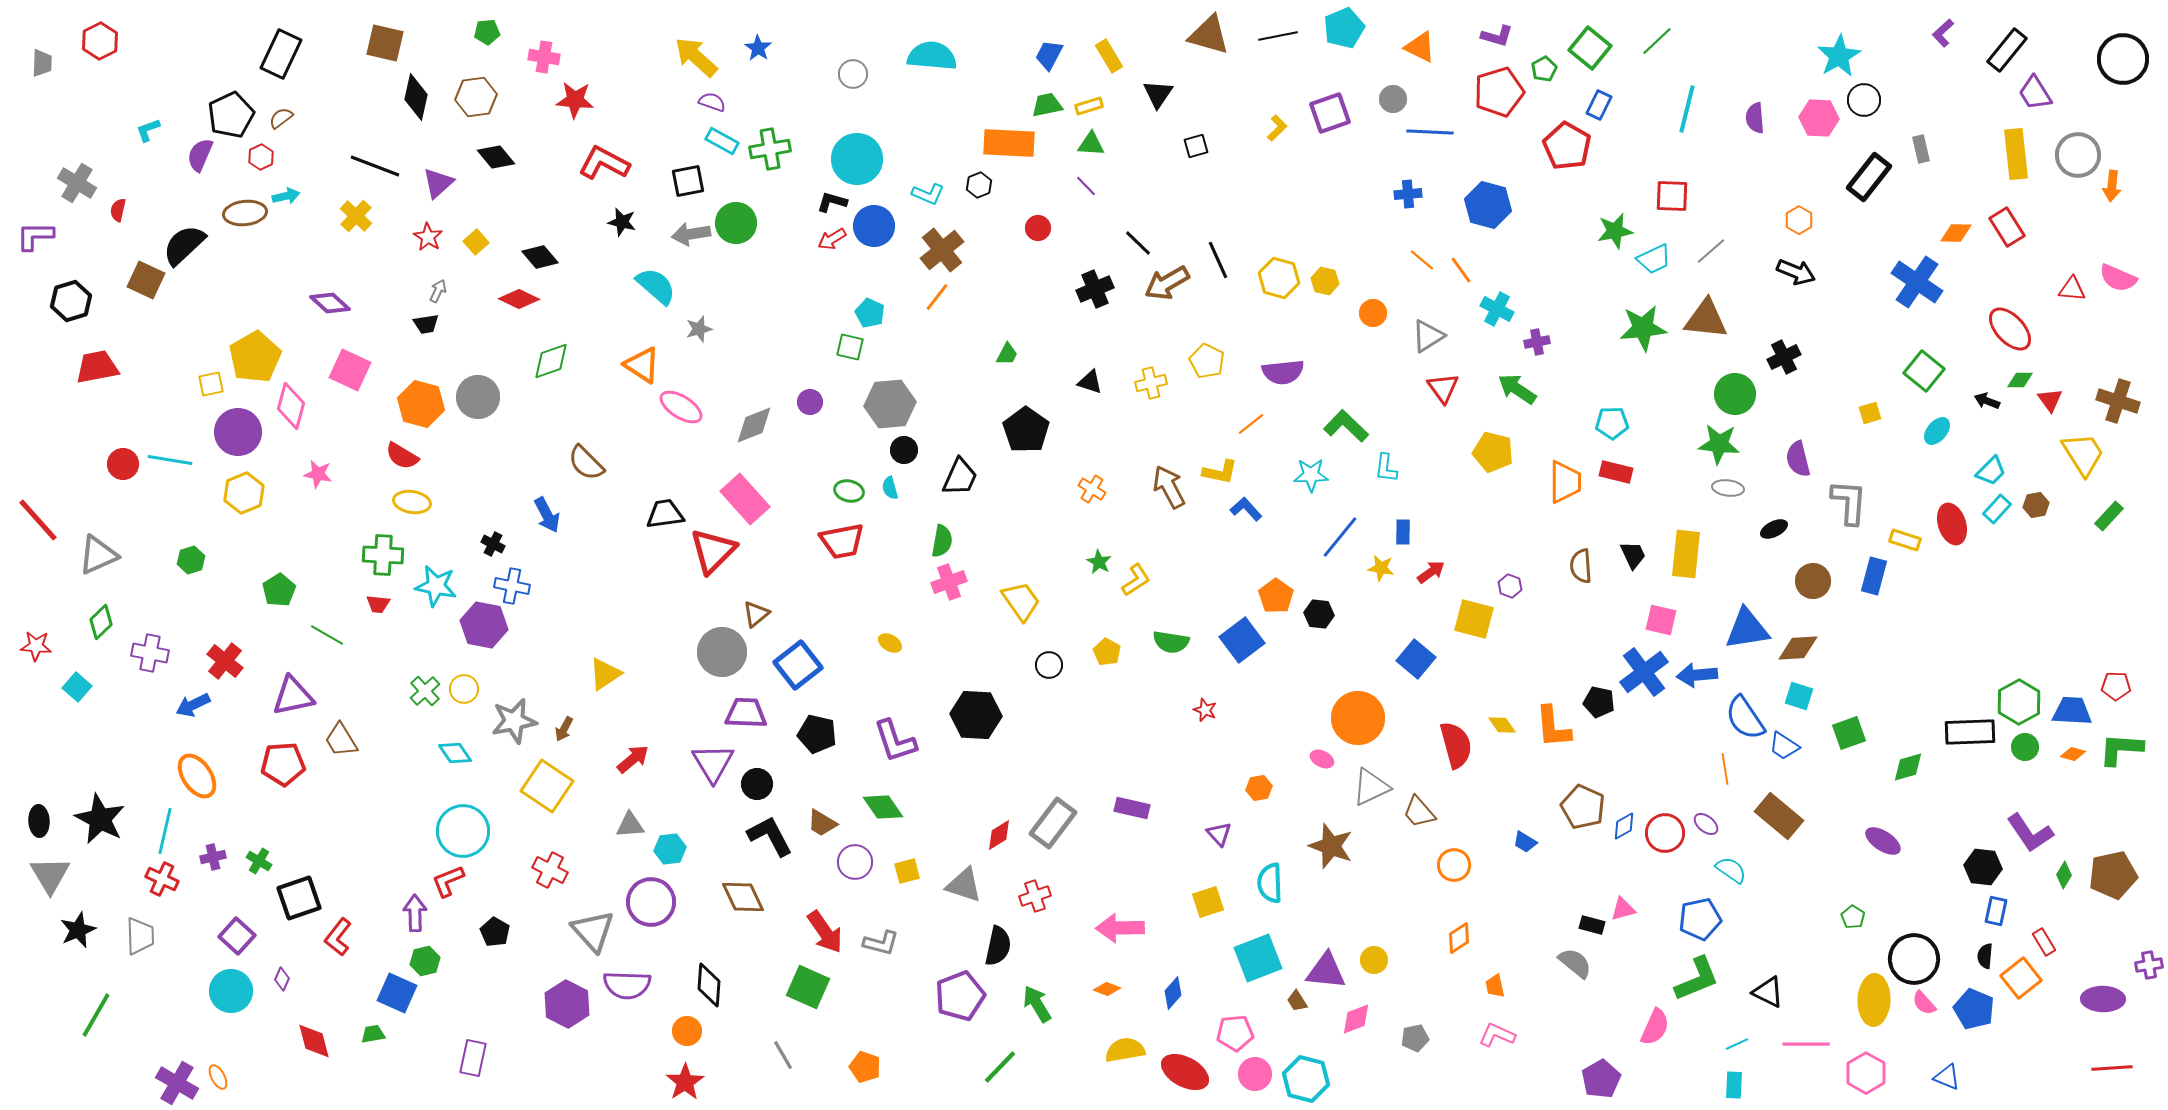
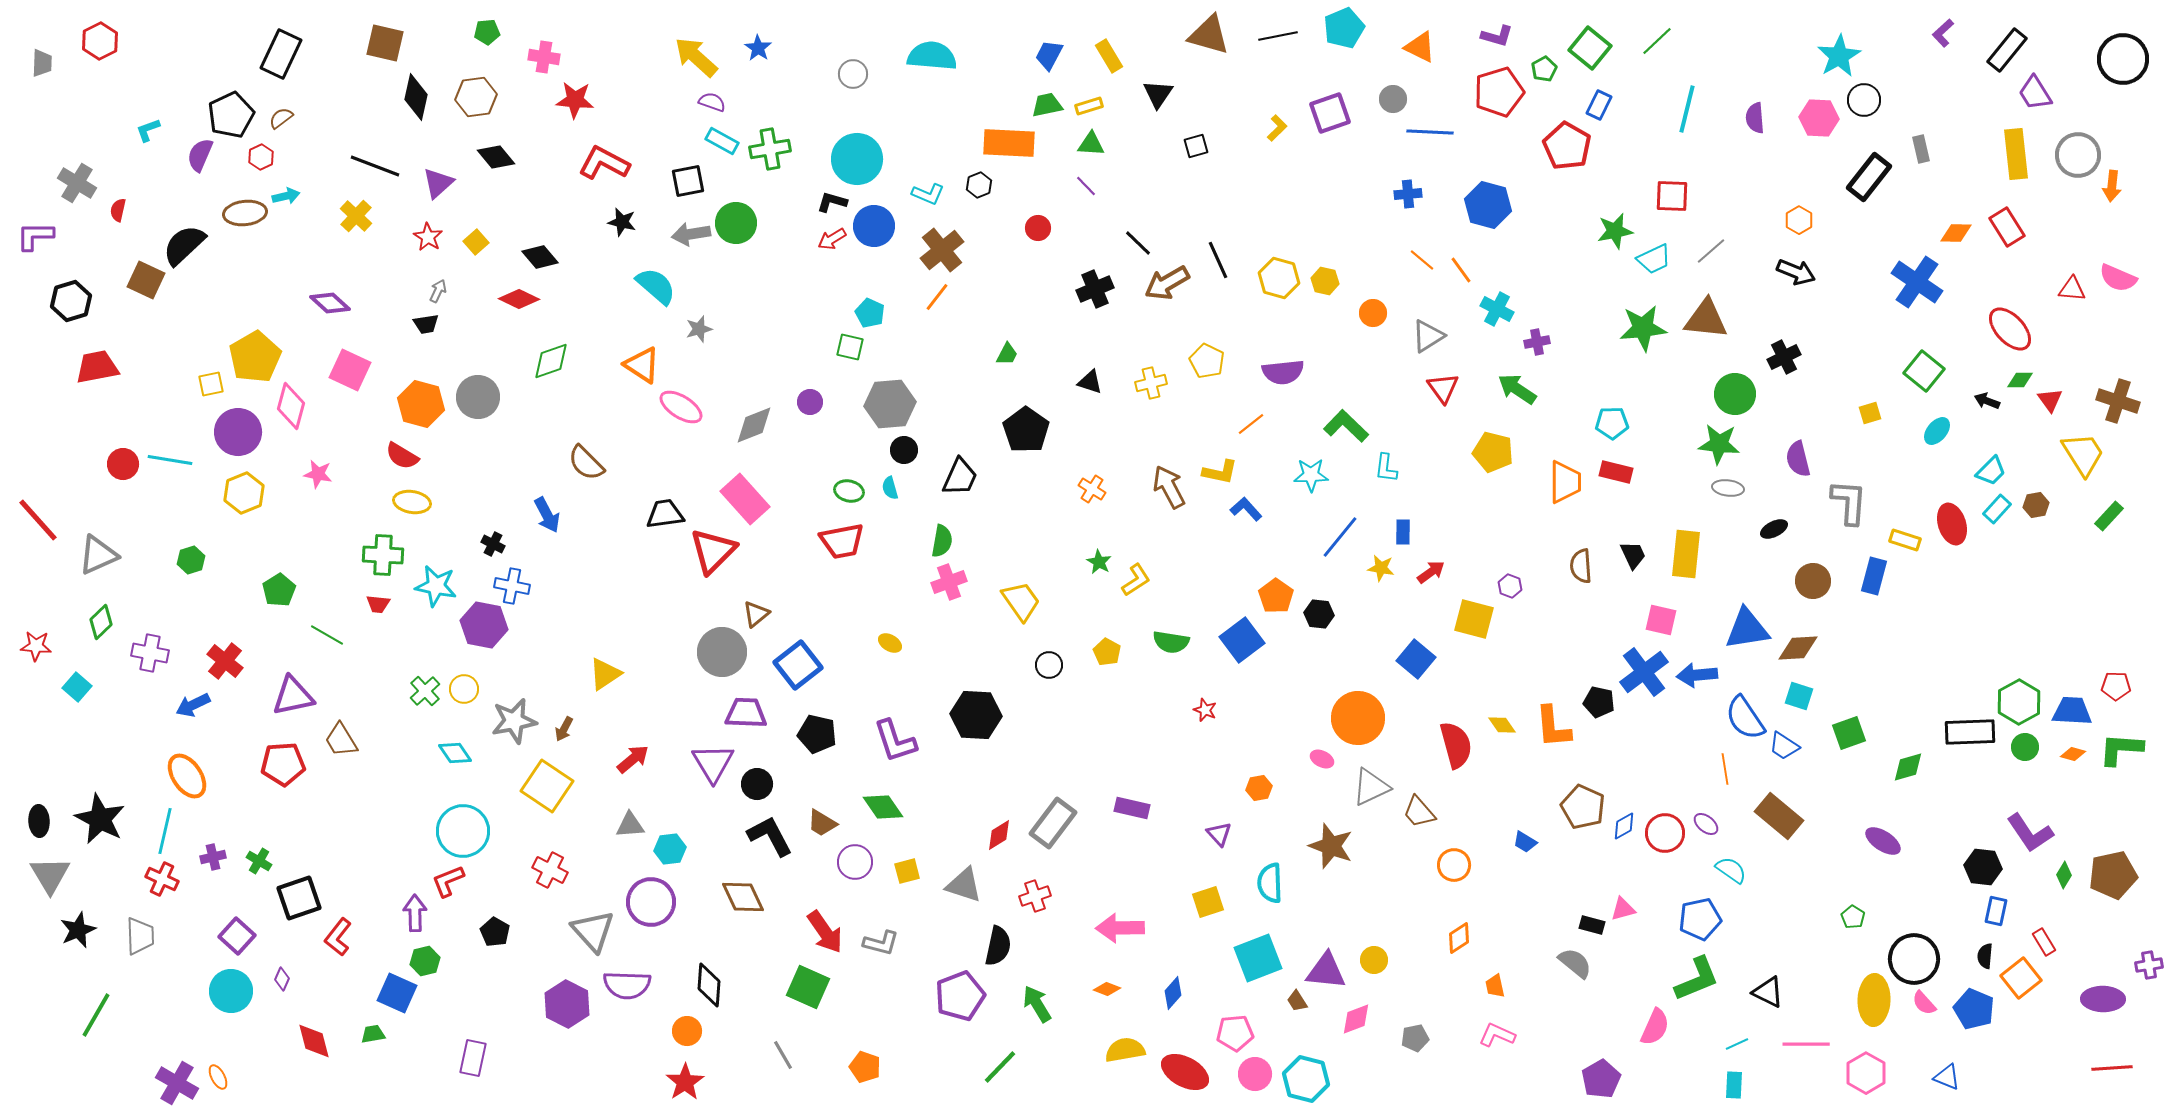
orange ellipse at (197, 776): moved 10 px left
